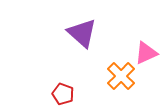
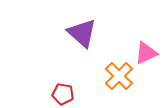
orange cross: moved 2 px left
red pentagon: rotated 10 degrees counterclockwise
